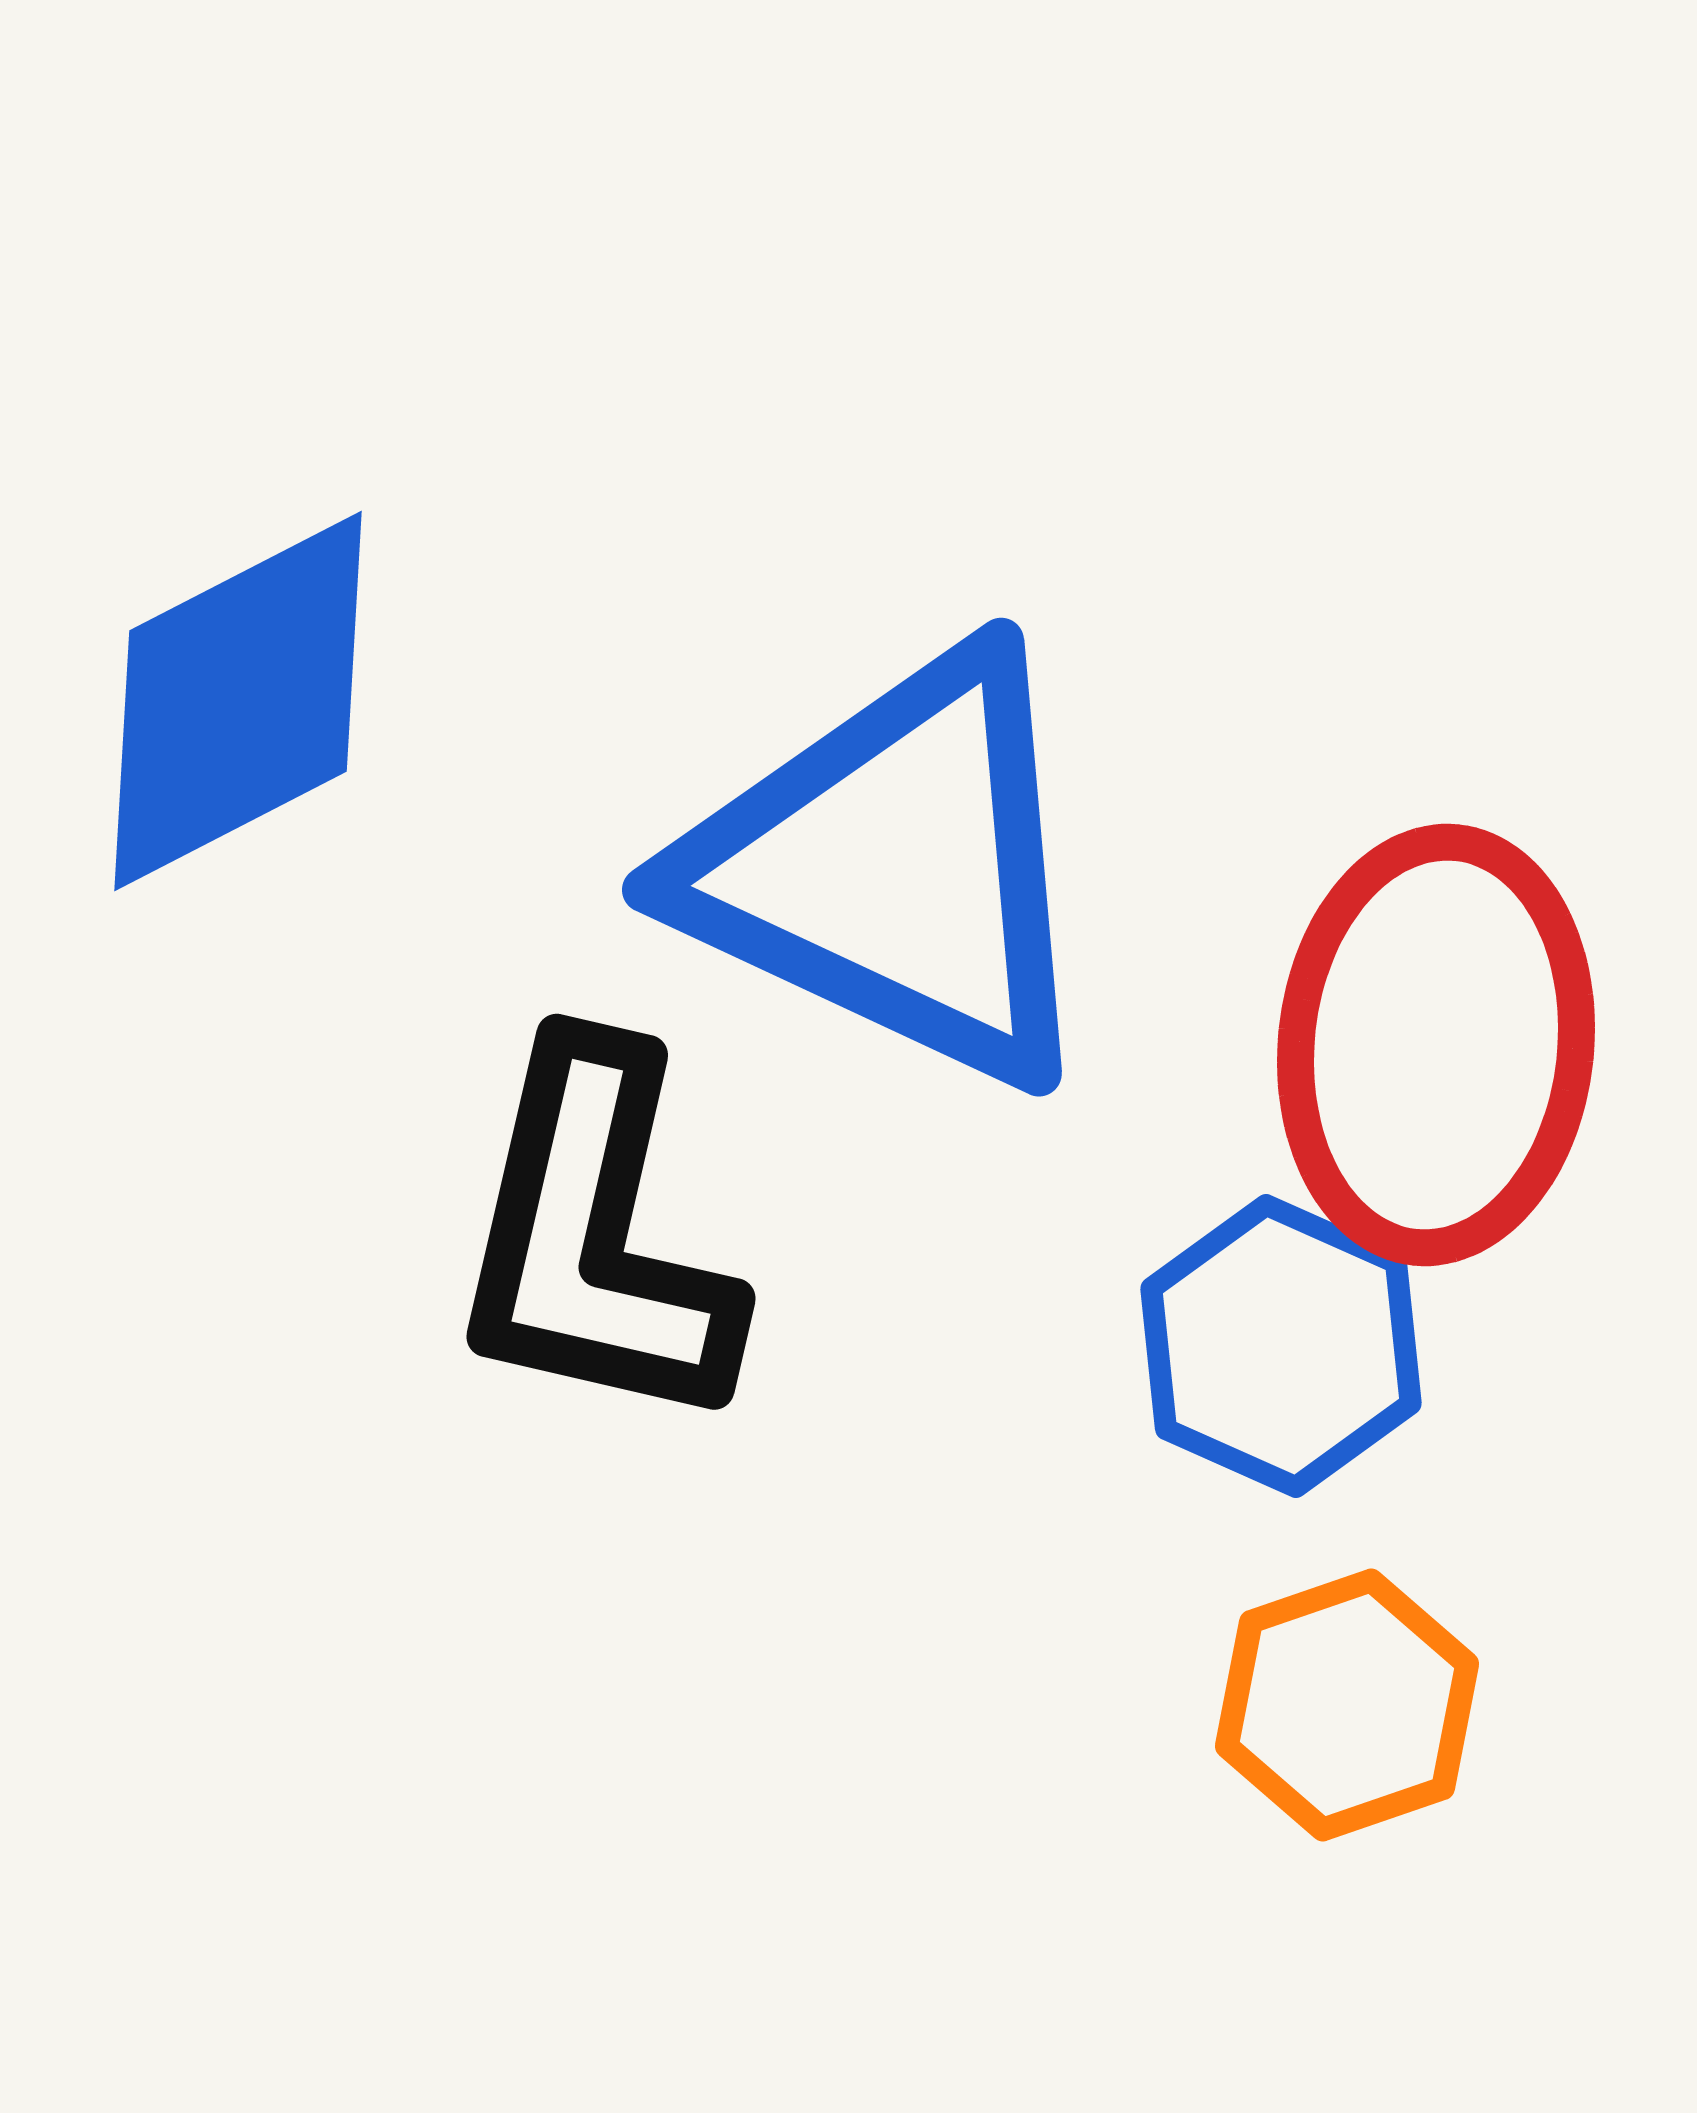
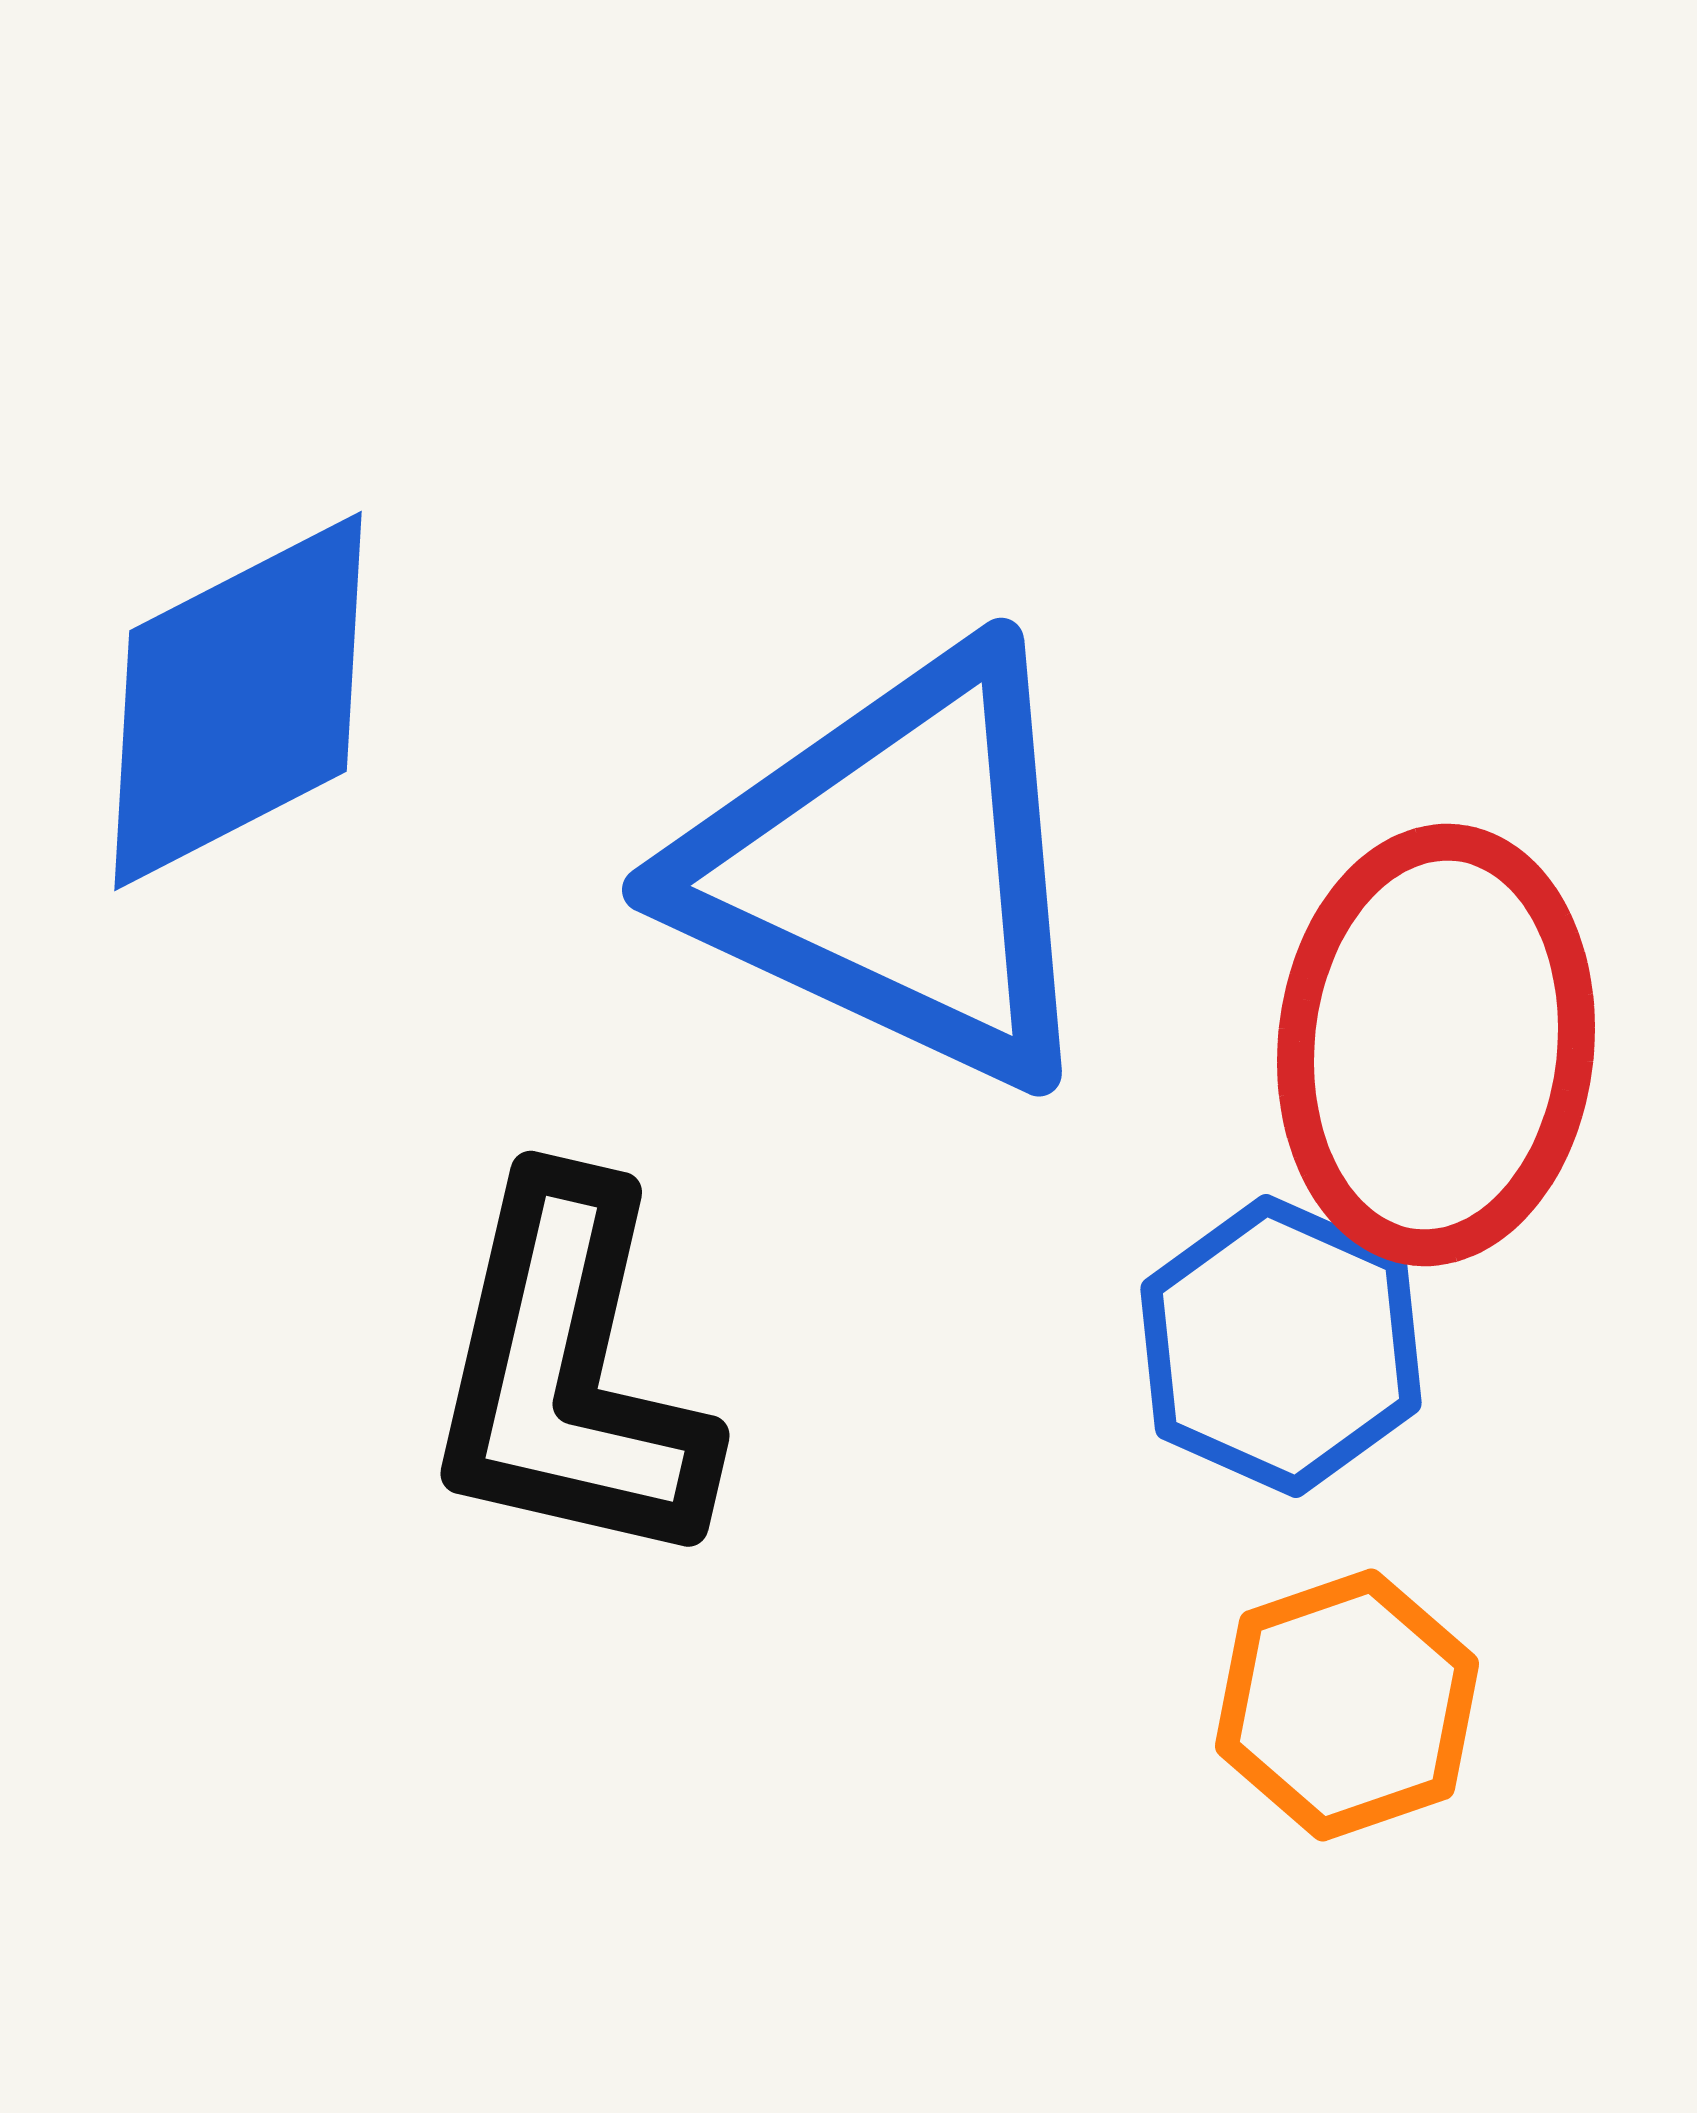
black L-shape: moved 26 px left, 137 px down
